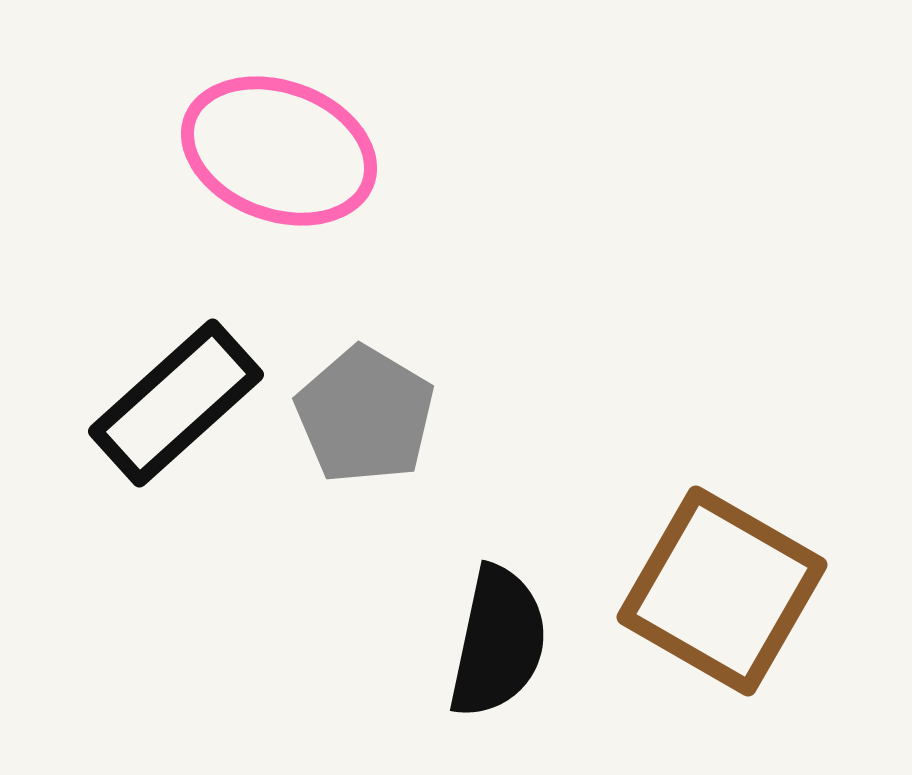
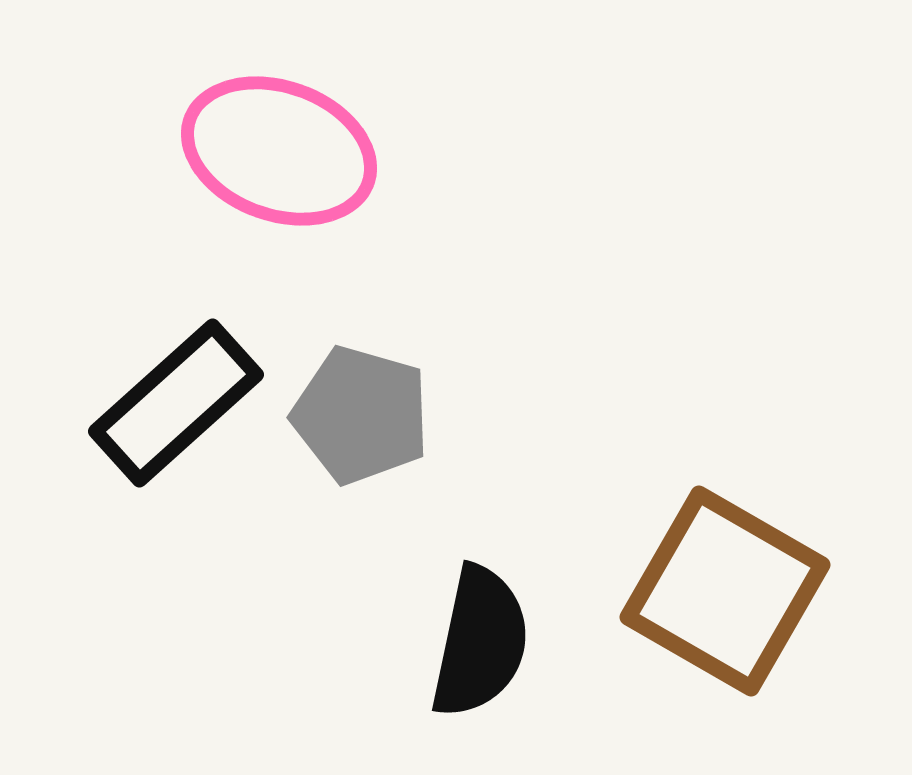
gray pentagon: moved 4 px left; rotated 15 degrees counterclockwise
brown square: moved 3 px right
black semicircle: moved 18 px left
